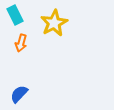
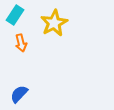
cyan rectangle: rotated 60 degrees clockwise
orange arrow: rotated 30 degrees counterclockwise
